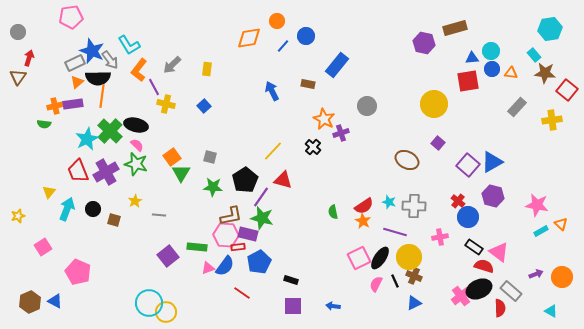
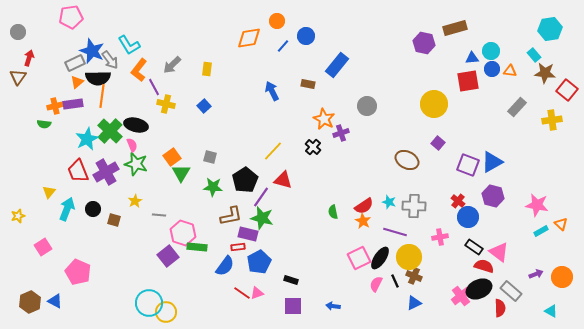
orange triangle at (511, 73): moved 1 px left, 2 px up
pink semicircle at (137, 145): moved 5 px left; rotated 24 degrees clockwise
purple square at (468, 165): rotated 20 degrees counterclockwise
pink hexagon at (226, 235): moved 43 px left, 2 px up; rotated 15 degrees clockwise
pink triangle at (208, 268): moved 49 px right, 25 px down
